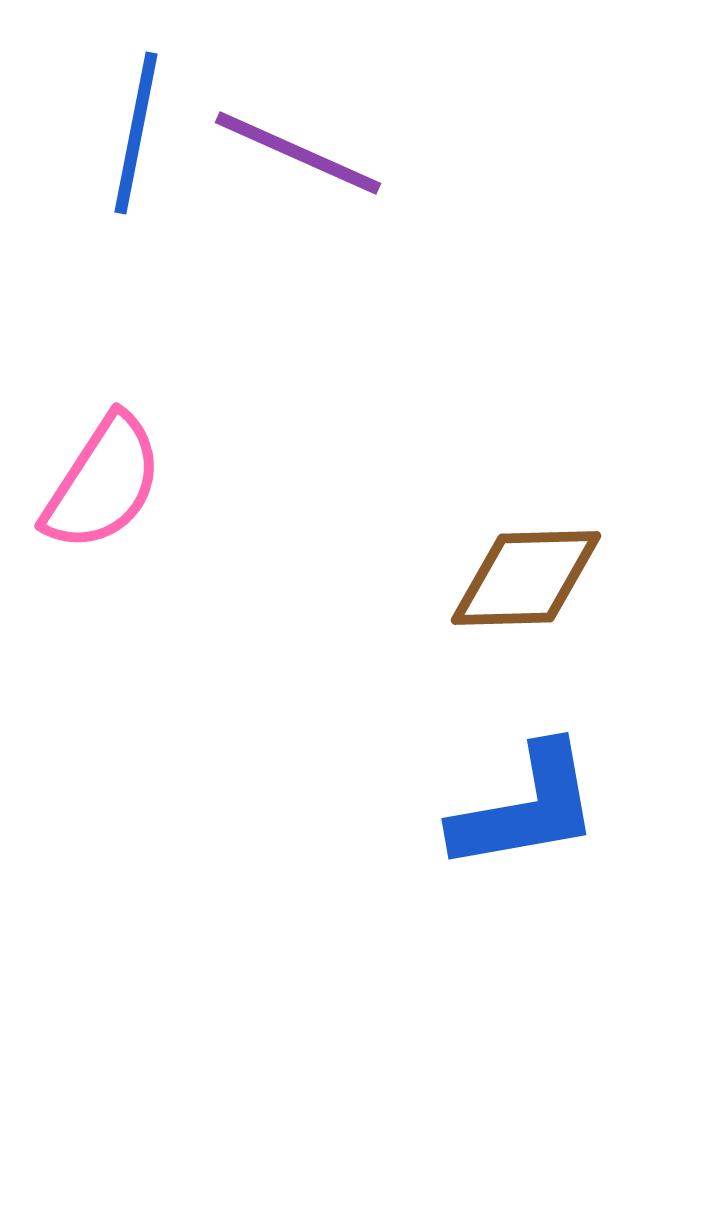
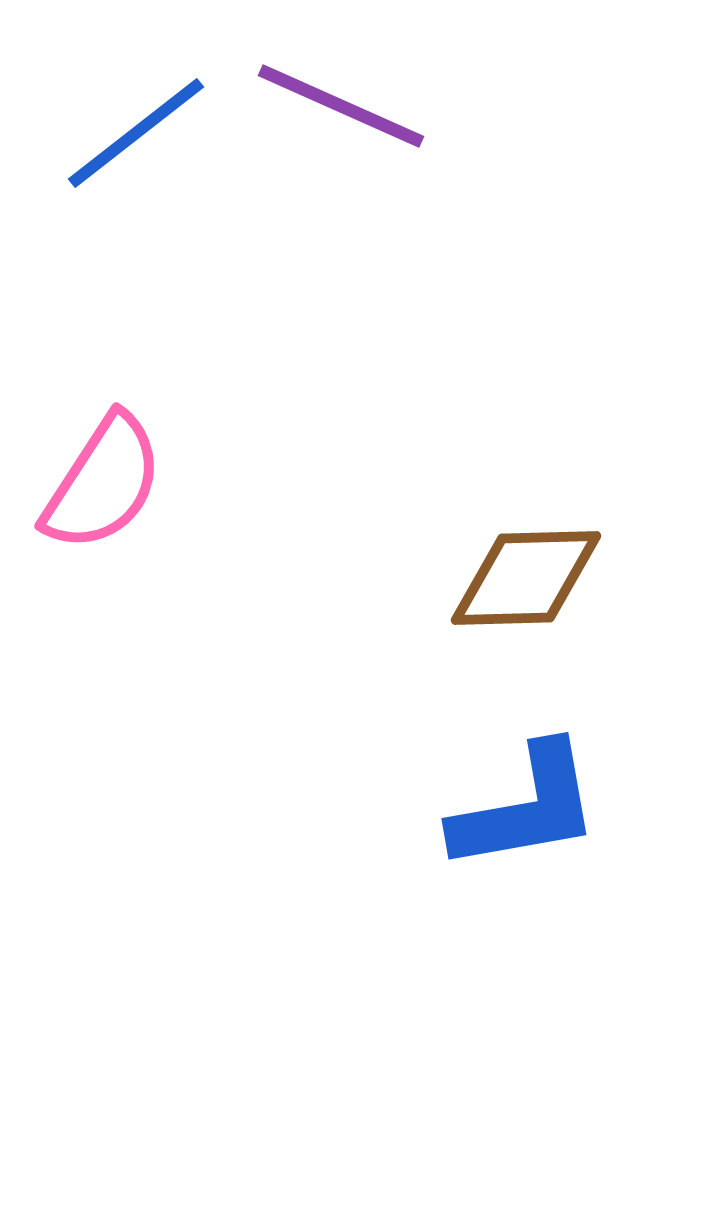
blue line: rotated 41 degrees clockwise
purple line: moved 43 px right, 47 px up
